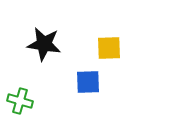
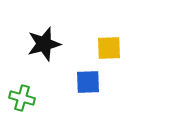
black star: rotated 24 degrees counterclockwise
green cross: moved 2 px right, 3 px up
